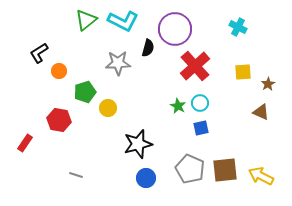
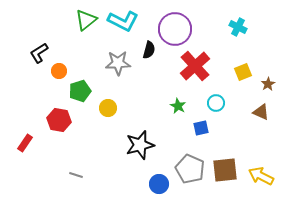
black semicircle: moved 1 px right, 2 px down
yellow square: rotated 18 degrees counterclockwise
green pentagon: moved 5 px left, 1 px up
cyan circle: moved 16 px right
black star: moved 2 px right, 1 px down
blue circle: moved 13 px right, 6 px down
